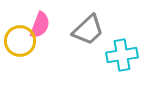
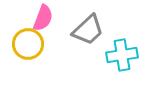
pink semicircle: moved 3 px right, 7 px up
yellow circle: moved 8 px right, 3 px down
